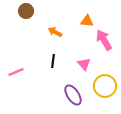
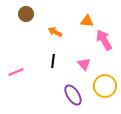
brown circle: moved 3 px down
